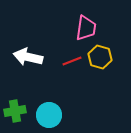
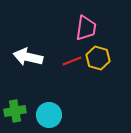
yellow hexagon: moved 2 px left, 1 px down
